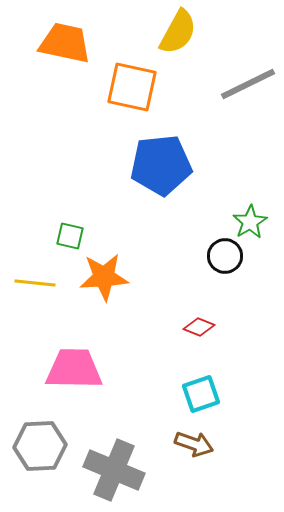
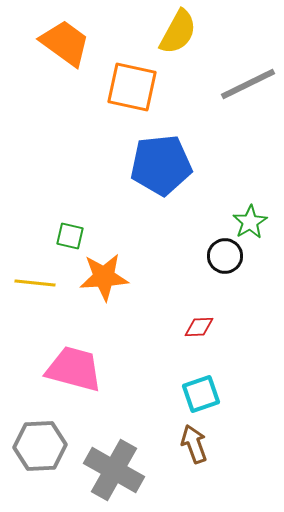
orange trapezoid: rotated 24 degrees clockwise
red diamond: rotated 24 degrees counterclockwise
pink trapezoid: rotated 14 degrees clockwise
brown arrow: rotated 129 degrees counterclockwise
gray cross: rotated 6 degrees clockwise
